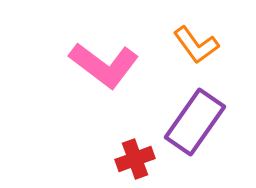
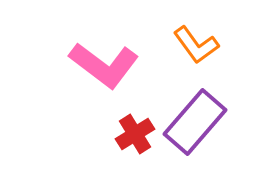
purple rectangle: rotated 6 degrees clockwise
red cross: moved 25 px up; rotated 12 degrees counterclockwise
